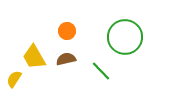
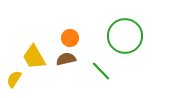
orange circle: moved 3 px right, 7 px down
green circle: moved 1 px up
